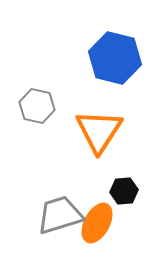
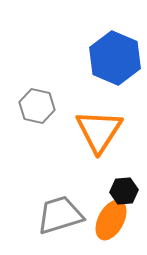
blue hexagon: rotated 9 degrees clockwise
orange ellipse: moved 14 px right, 3 px up
